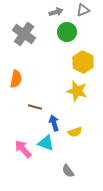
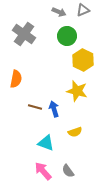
gray arrow: moved 3 px right; rotated 40 degrees clockwise
green circle: moved 4 px down
yellow hexagon: moved 2 px up
blue arrow: moved 14 px up
pink arrow: moved 20 px right, 22 px down
